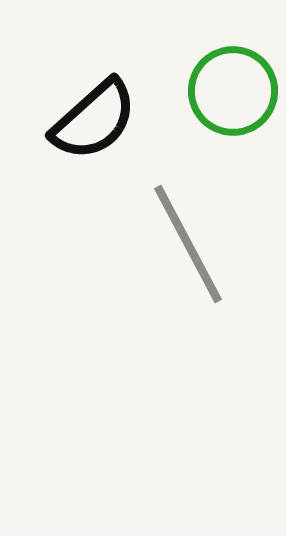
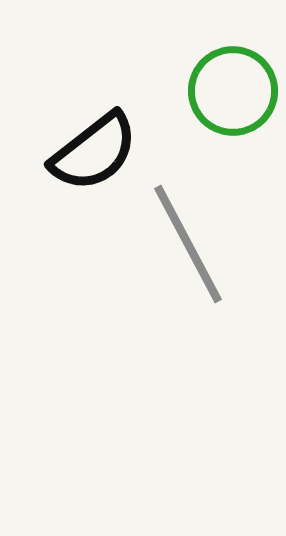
black semicircle: moved 32 px down; rotated 4 degrees clockwise
